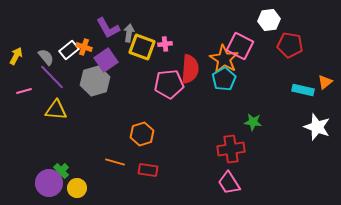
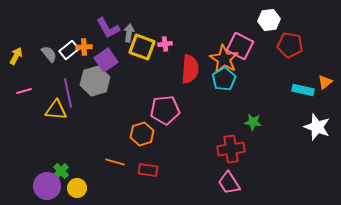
orange cross: rotated 21 degrees counterclockwise
gray semicircle: moved 3 px right, 3 px up
purple line: moved 16 px right, 16 px down; rotated 32 degrees clockwise
pink pentagon: moved 4 px left, 26 px down
purple circle: moved 2 px left, 3 px down
